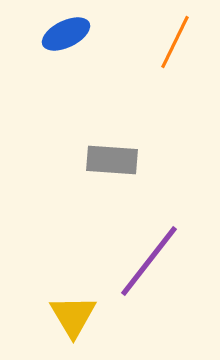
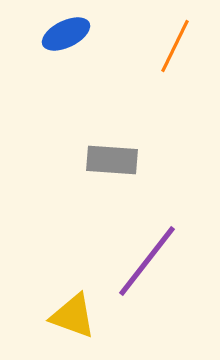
orange line: moved 4 px down
purple line: moved 2 px left
yellow triangle: rotated 39 degrees counterclockwise
